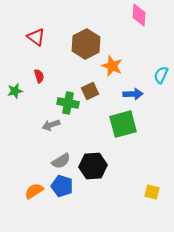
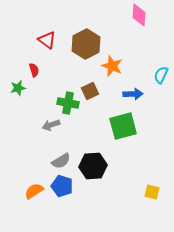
red triangle: moved 11 px right, 3 px down
red semicircle: moved 5 px left, 6 px up
green star: moved 3 px right, 3 px up
green square: moved 2 px down
